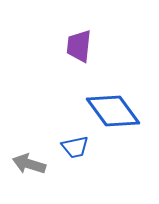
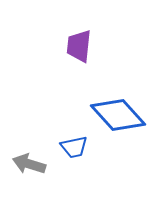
blue diamond: moved 5 px right, 4 px down; rotated 6 degrees counterclockwise
blue trapezoid: moved 1 px left
